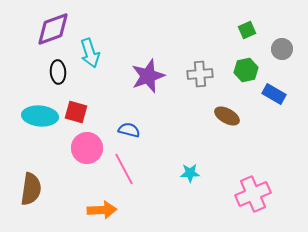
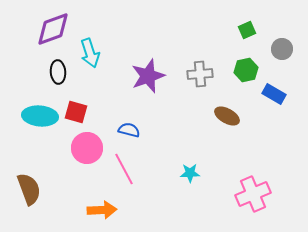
brown semicircle: moved 2 px left; rotated 28 degrees counterclockwise
